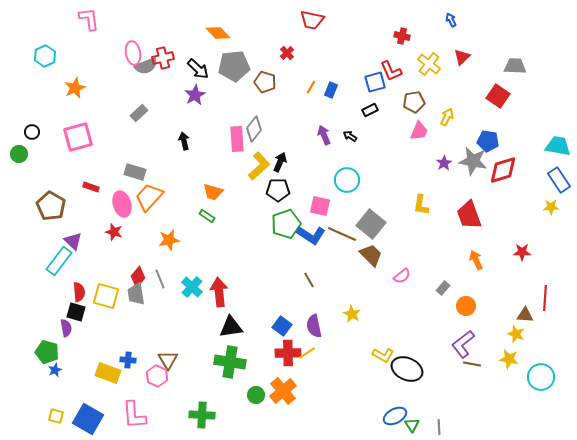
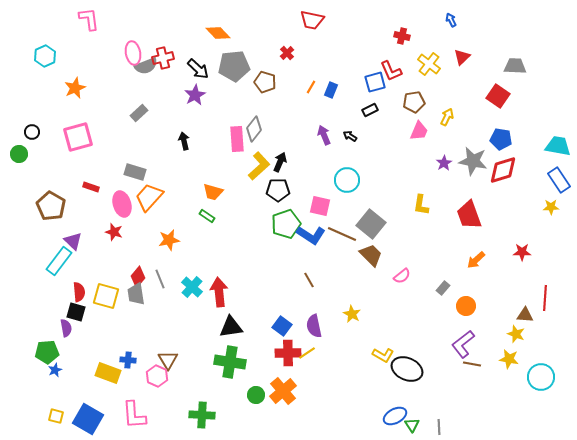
blue pentagon at (488, 141): moved 13 px right, 2 px up
orange arrow at (476, 260): rotated 108 degrees counterclockwise
green pentagon at (47, 352): rotated 20 degrees counterclockwise
